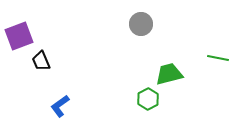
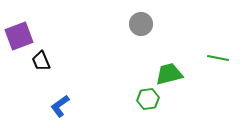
green hexagon: rotated 20 degrees clockwise
